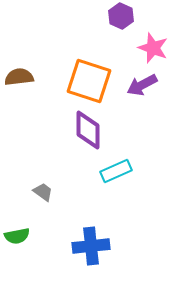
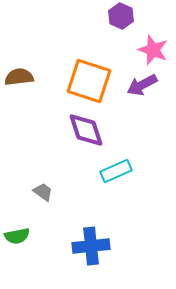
pink star: moved 2 px down
purple diamond: moved 2 px left; rotated 18 degrees counterclockwise
